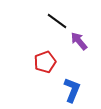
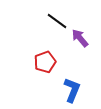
purple arrow: moved 1 px right, 3 px up
